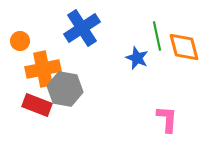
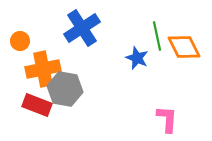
orange diamond: rotated 12 degrees counterclockwise
